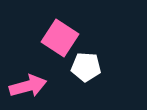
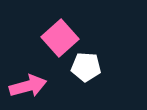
pink square: rotated 15 degrees clockwise
